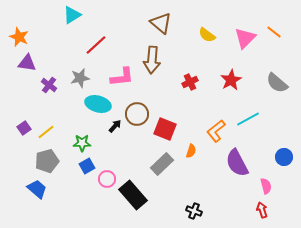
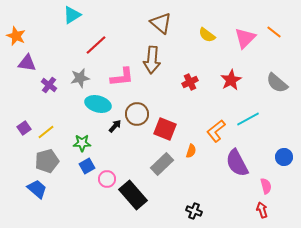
orange star: moved 3 px left, 1 px up
